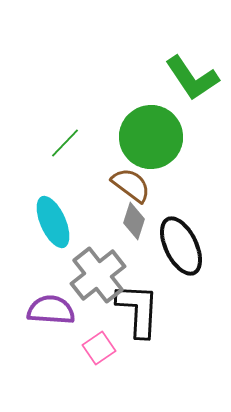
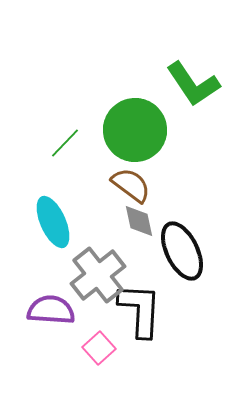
green L-shape: moved 1 px right, 6 px down
green circle: moved 16 px left, 7 px up
gray diamond: moved 5 px right; rotated 30 degrees counterclockwise
black ellipse: moved 1 px right, 5 px down
black L-shape: moved 2 px right
pink square: rotated 8 degrees counterclockwise
